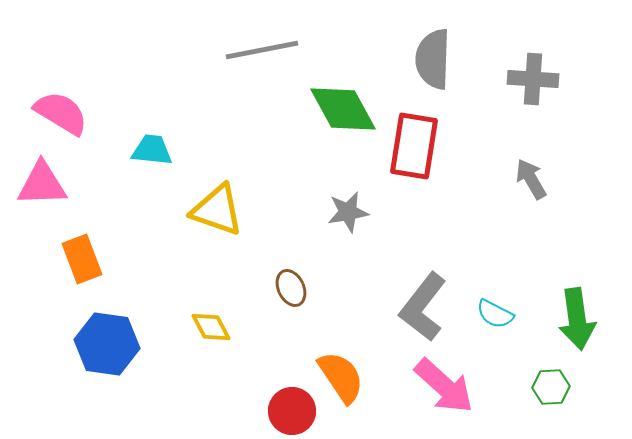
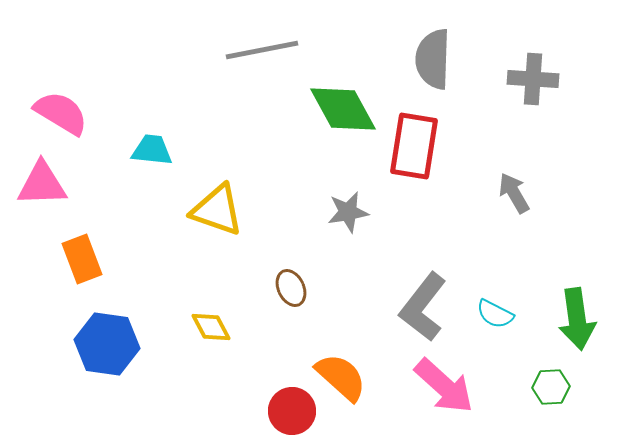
gray arrow: moved 17 px left, 14 px down
orange semicircle: rotated 14 degrees counterclockwise
